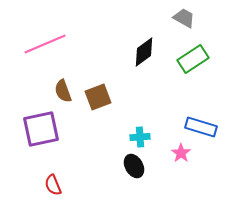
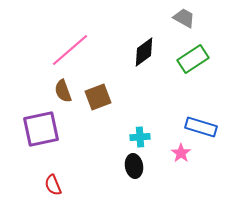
pink line: moved 25 px right, 6 px down; rotated 18 degrees counterclockwise
black ellipse: rotated 20 degrees clockwise
